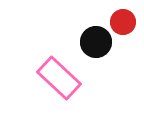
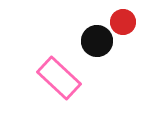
black circle: moved 1 px right, 1 px up
